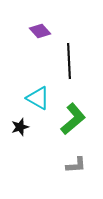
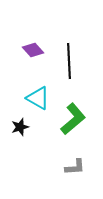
purple diamond: moved 7 px left, 19 px down
gray L-shape: moved 1 px left, 2 px down
